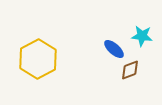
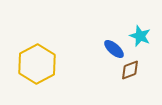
cyan star: moved 2 px left; rotated 15 degrees clockwise
yellow hexagon: moved 1 px left, 5 px down
